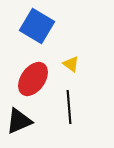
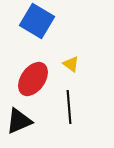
blue square: moved 5 px up
